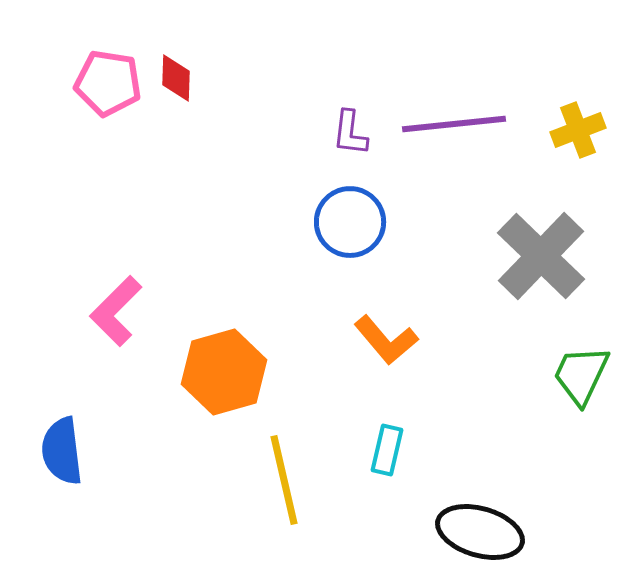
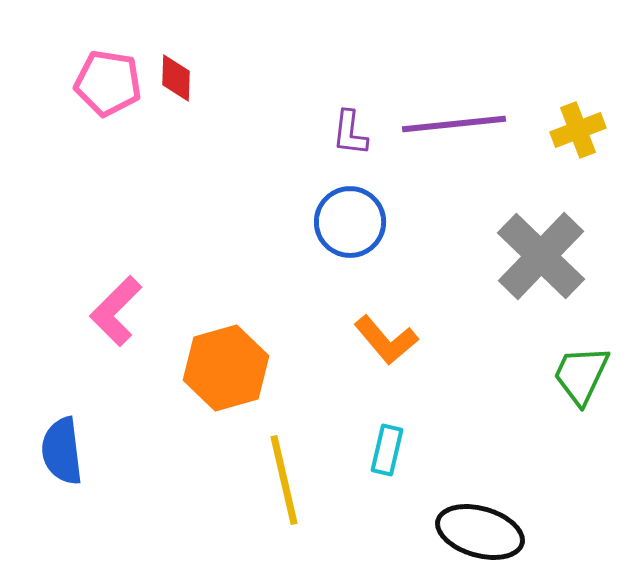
orange hexagon: moved 2 px right, 4 px up
